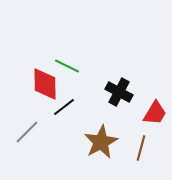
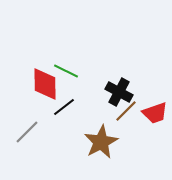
green line: moved 1 px left, 5 px down
red trapezoid: rotated 40 degrees clockwise
brown line: moved 15 px left, 37 px up; rotated 30 degrees clockwise
